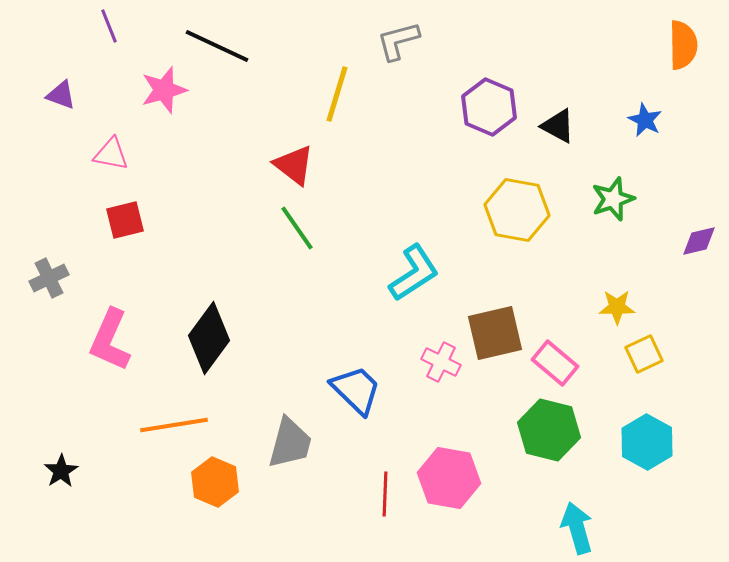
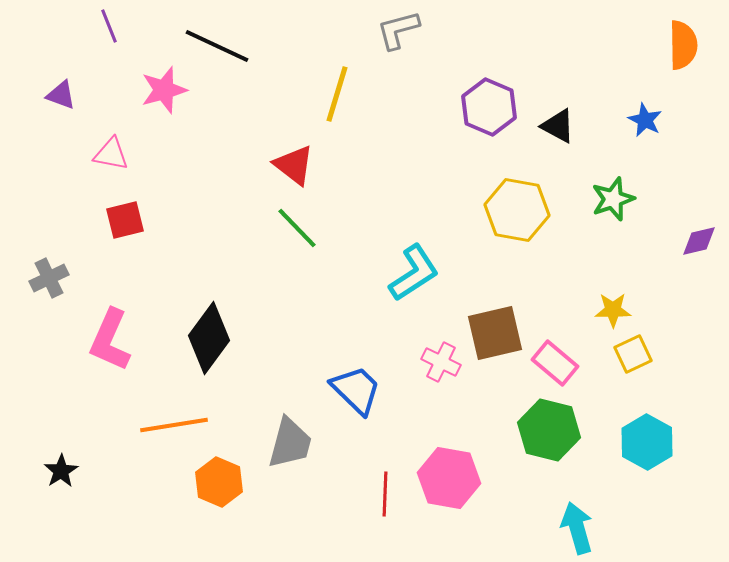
gray L-shape: moved 11 px up
green line: rotated 9 degrees counterclockwise
yellow star: moved 4 px left, 3 px down
yellow square: moved 11 px left
orange hexagon: moved 4 px right
